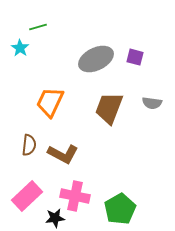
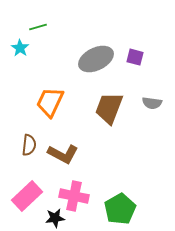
pink cross: moved 1 px left
